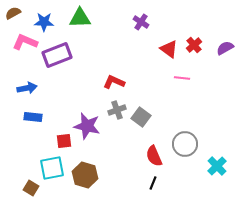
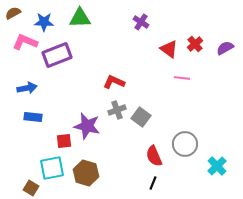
red cross: moved 1 px right, 1 px up
brown hexagon: moved 1 px right, 2 px up
